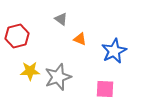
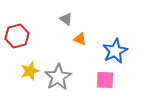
gray triangle: moved 5 px right
blue star: moved 1 px right
yellow star: rotated 18 degrees counterclockwise
gray star: rotated 12 degrees counterclockwise
pink square: moved 9 px up
